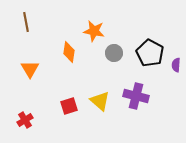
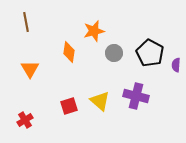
orange star: rotated 25 degrees counterclockwise
